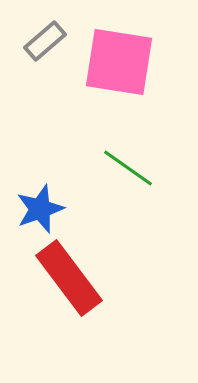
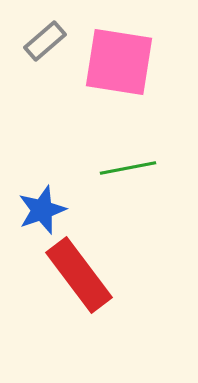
green line: rotated 46 degrees counterclockwise
blue star: moved 2 px right, 1 px down
red rectangle: moved 10 px right, 3 px up
